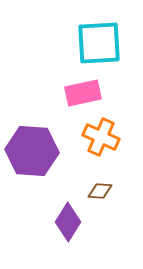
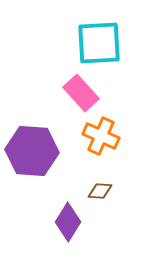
pink rectangle: moved 2 px left; rotated 60 degrees clockwise
orange cross: moved 1 px up
